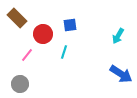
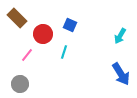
blue square: rotated 32 degrees clockwise
cyan arrow: moved 2 px right
blue arrow: rotated 25 degrees clockwise
